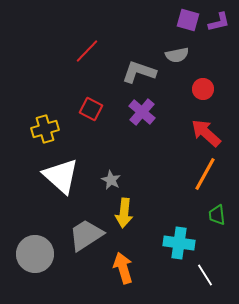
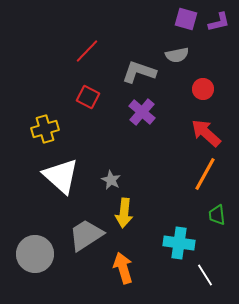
purple square: moved 2 px left, 1 px up
red square: moved 3 px left, 12 px up
